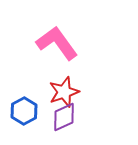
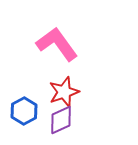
pink L-shape: moved 1 px down
purple diamond: moved 3 px left, 3 px down
